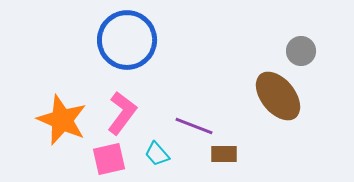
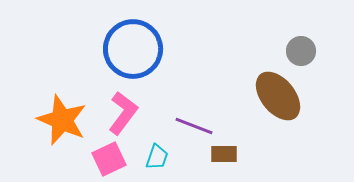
blue circle: moved 6 px right, 9 px down
pink L-shape: moved 1 px right
cyan trapezoid: moved 3 px down; rotated 120 degrees counterclockwise
pink square: rotated 12 degrees counterclockwise
